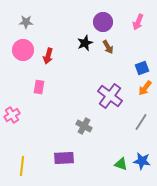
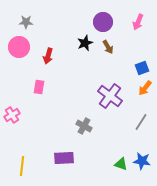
pink circle: moved 4 px left, 3 px up
